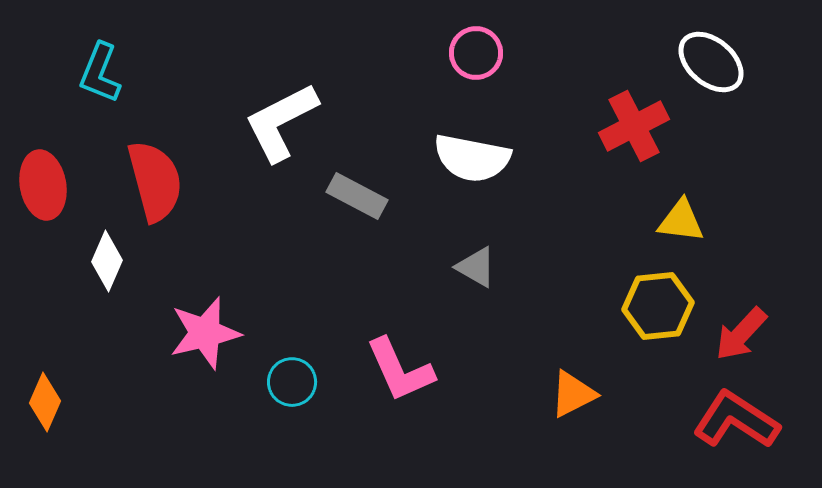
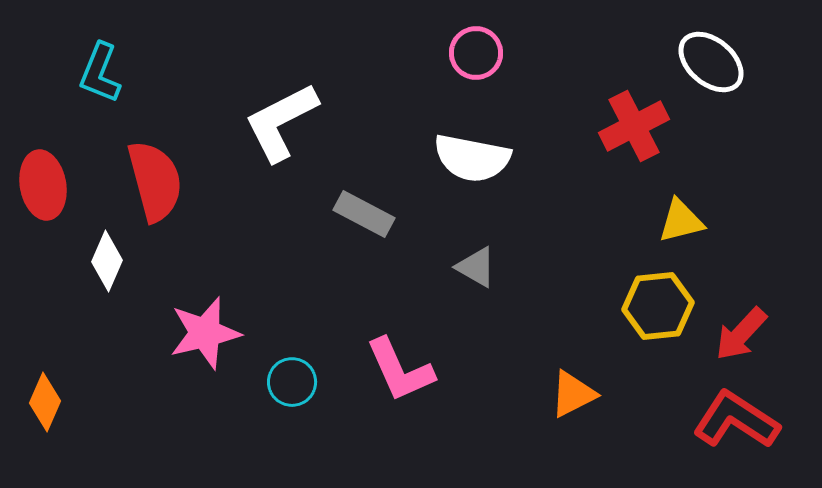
gray rectangle: moved 7 px right, 18 px down
yellow triangle: rotated 21 degrees counterclockwise
